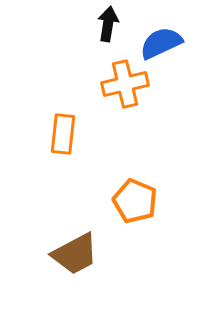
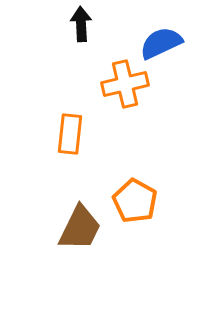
black arrow: moved 27 px left; rotated 12 degrees counterclockwise
orange rectangle: moved 7 px right
orange pentagon: rotated 6 degrees clockwise
brown trapezoid: moved 5 px right, 26 px up; rotated 36 degrees counterclockwise
